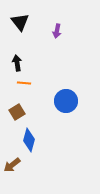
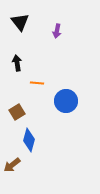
orange line: moved 13 px right
